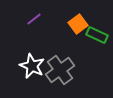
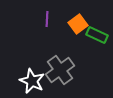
purple line: moved 13 px right; rotated 49 degrees counterclockwise
white star: moved 15 px down
